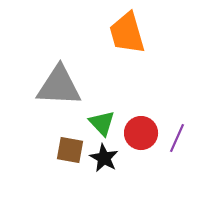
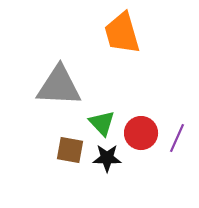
orange trapezoid: moved 5 px left
black star: moved 3 px right; rotated 28 degrees counterclockwise
